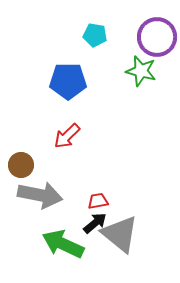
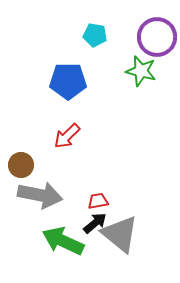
green arrow: moved 3 px up
